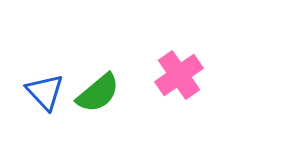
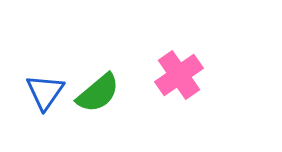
blue triangle: rotated 18 degrees clockwise
